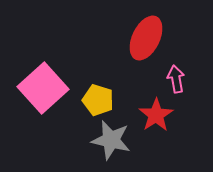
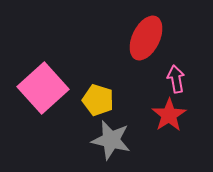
red star: moved 13 px right
